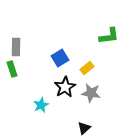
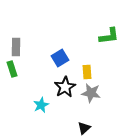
yellow rectangle: moved 4 px down; rotated 56 degrees counterclockwise
